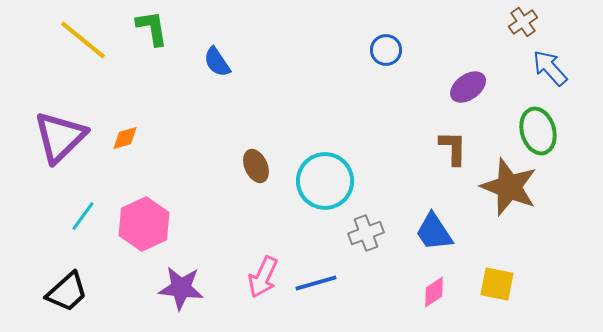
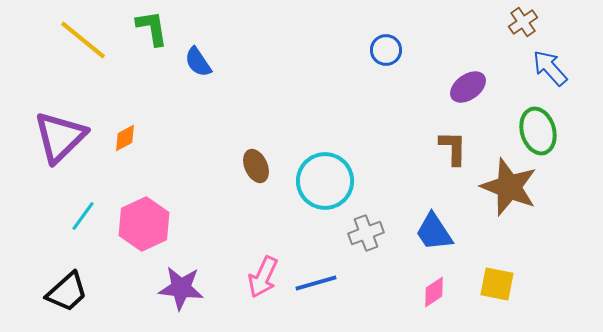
blue semicircle: moved 19 px left
orange diamond: rotated 12 degrees counterclockwise
